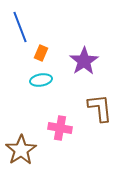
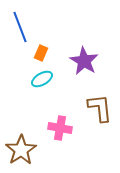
purple star: rotated 8 degrees counterclockwise
cyan ellipse: moved 1 px right, 1 px up; rotated 20 degrees counterclockwise
